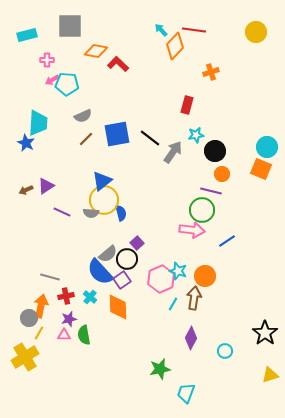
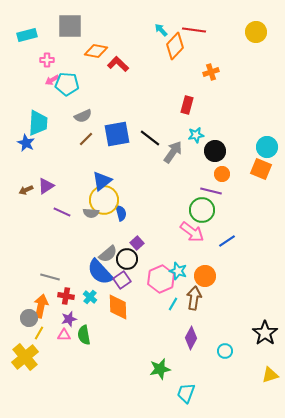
pink arrow at (192, 230): moved 2 px down; rotated 30 degrees clockwise
red cross at (66, 296): rotated 21 degrees clockwise
yellow cross at (25, 357): rotated 8 degrees counterclockwise
